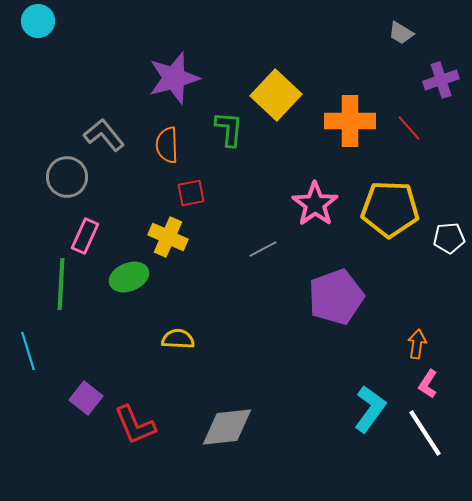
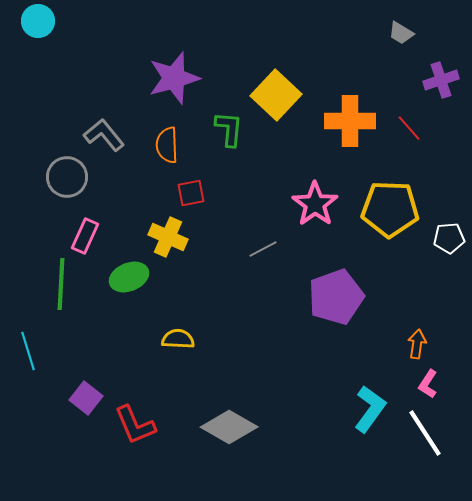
gray diamond: moved 2 px right; rotated 36 degrees clockwise
